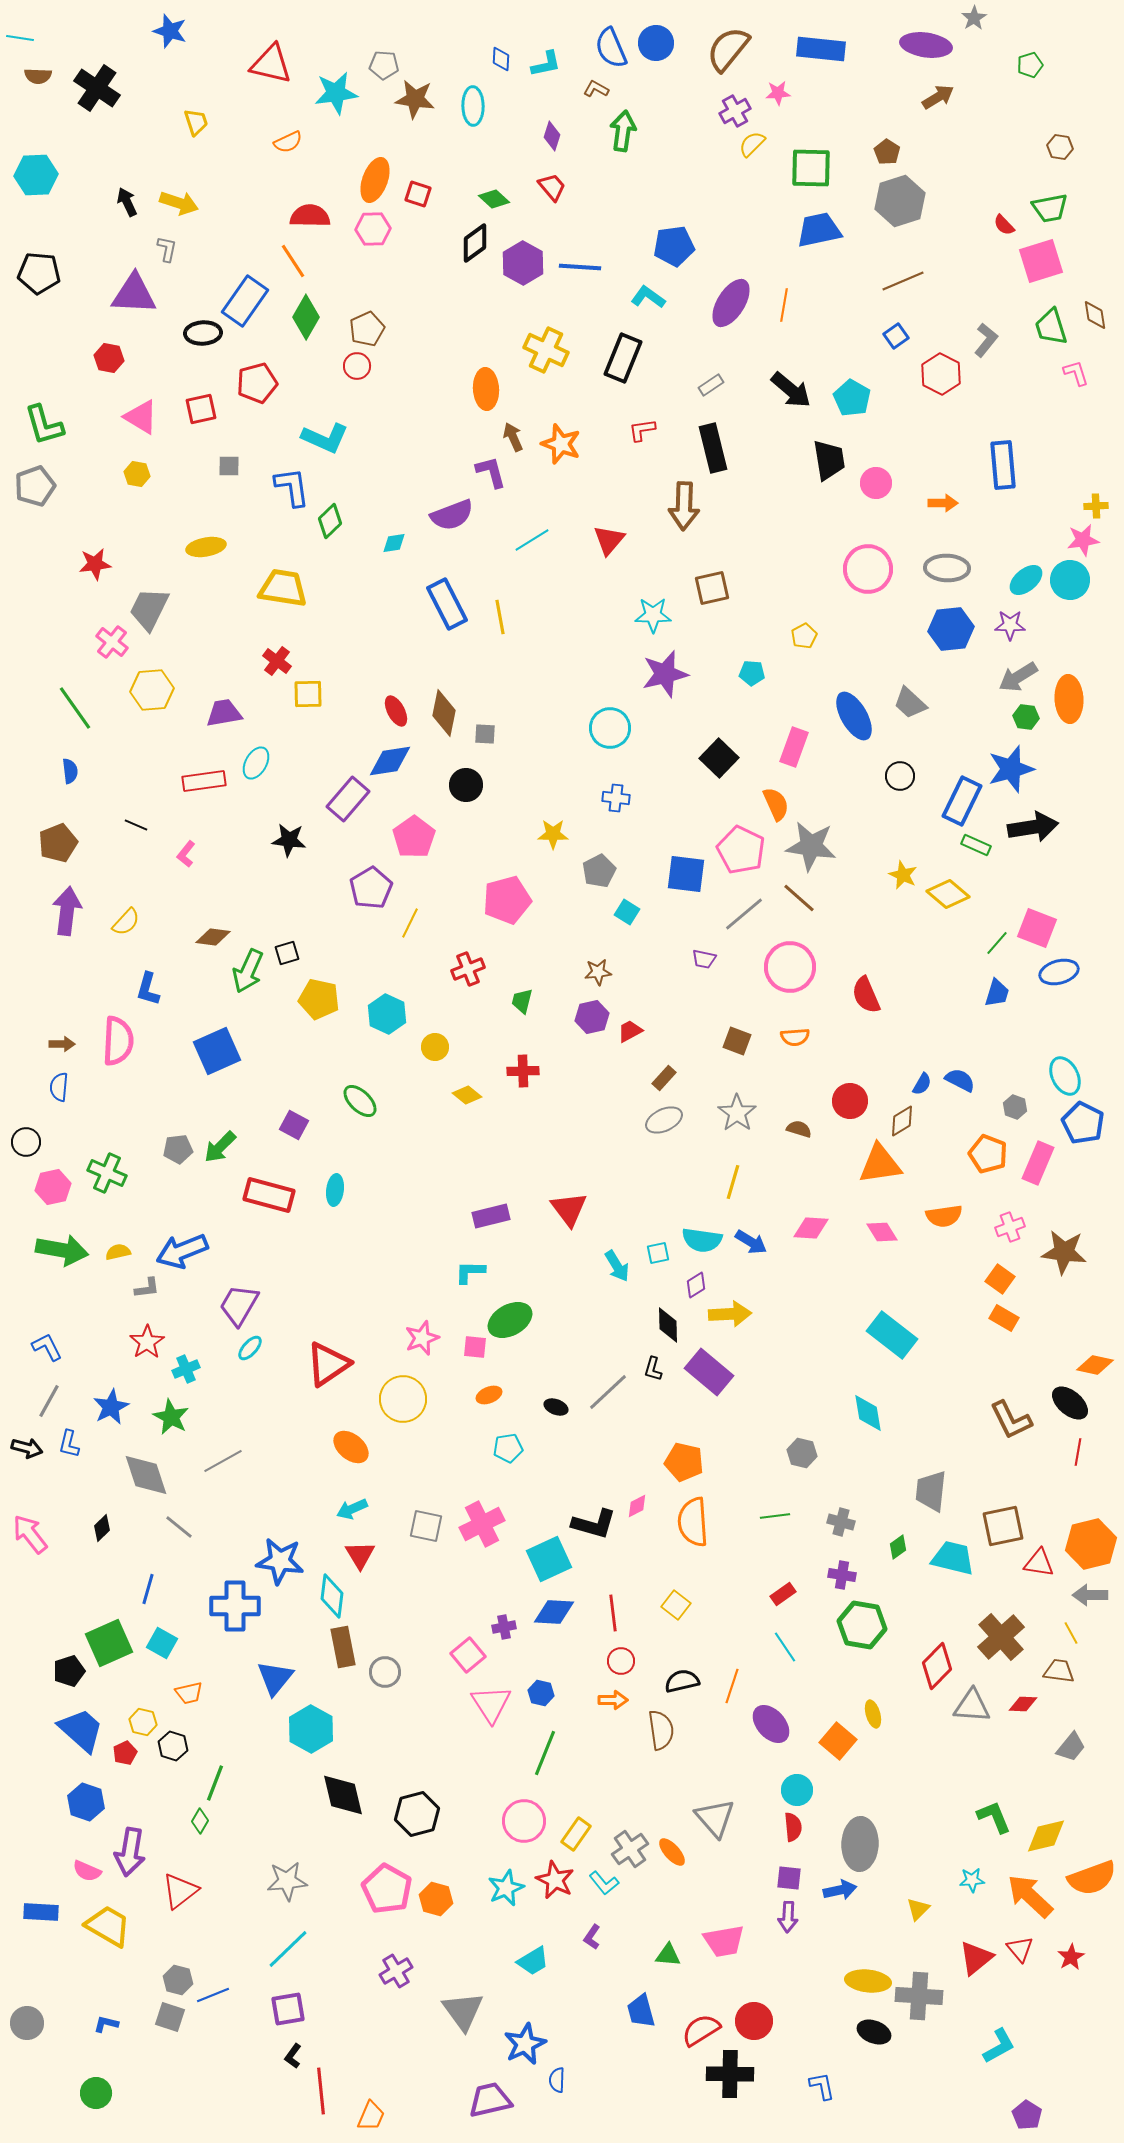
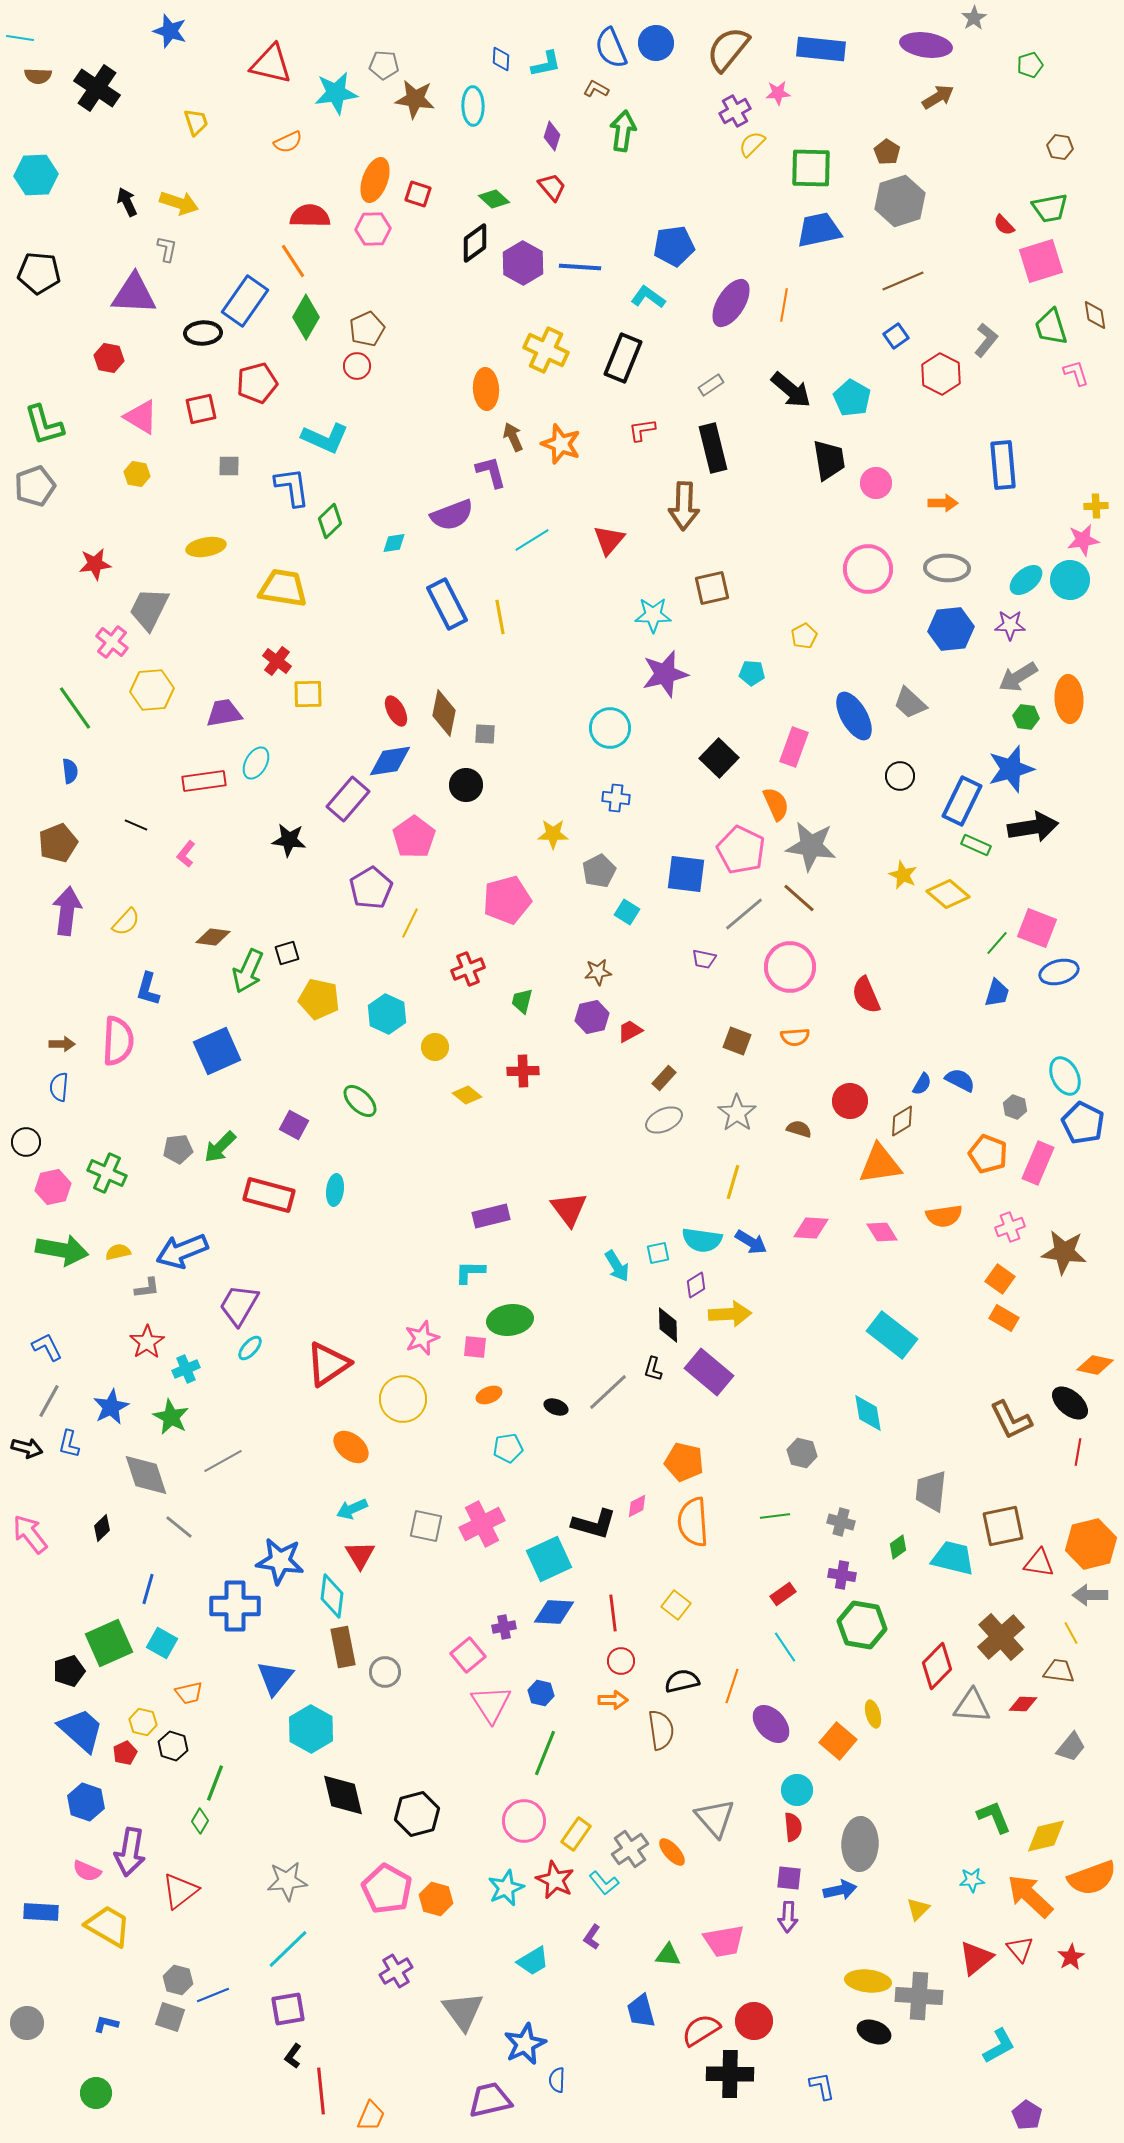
green ellipse at (510, 1320): rotated 21 degrees clockwise
